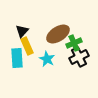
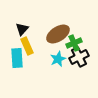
black triangle: moved 2 px up
cyan star: moved 11 px right; rotated 21 degrees clockwise
